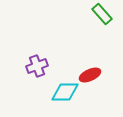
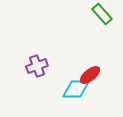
red ellipse: rotated 15 degrees counterclockwise
cyan diamond: moved 11 px right, 3 px up
